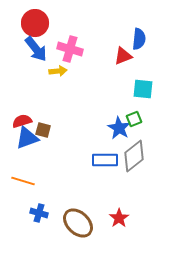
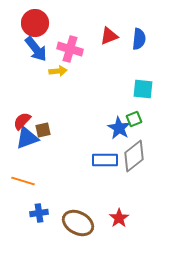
red triangle: moved 14 px left, 20 px up
red semicircle: rotated 30 degrees counterclockwise
brown square: rotated 28 degrees counterclockwise
blue cross: rotated 24 degrees counterclockwise
brown ellipse: rotated 16 degrees counterclockwise
